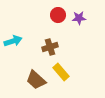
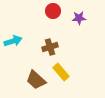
red circle: moved 5 px left, 4 px up
